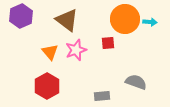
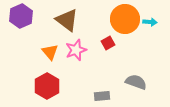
red square: rotated 24 degrees counterclockwise
